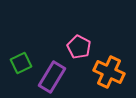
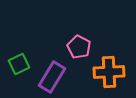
green square: moved 2 px left, 1 px down
orange cross: rotated 28 degrees counterclockwise
